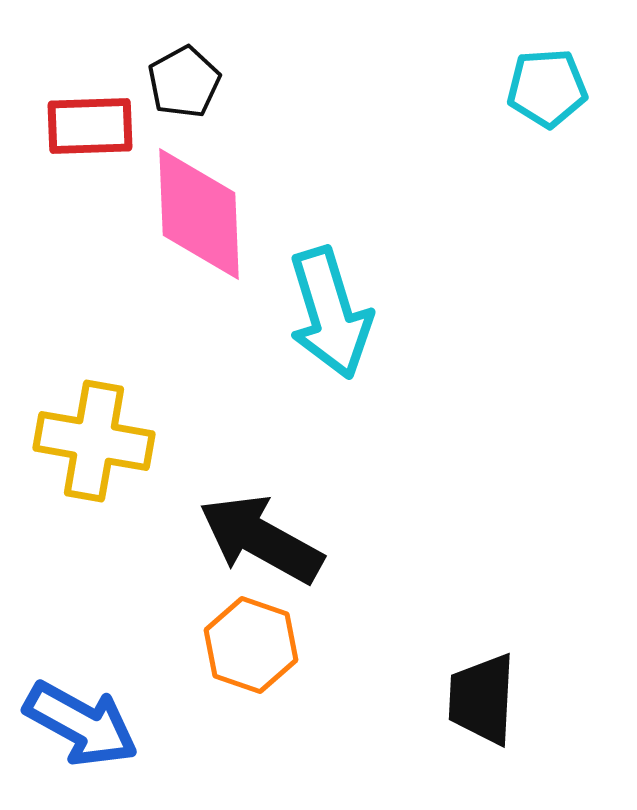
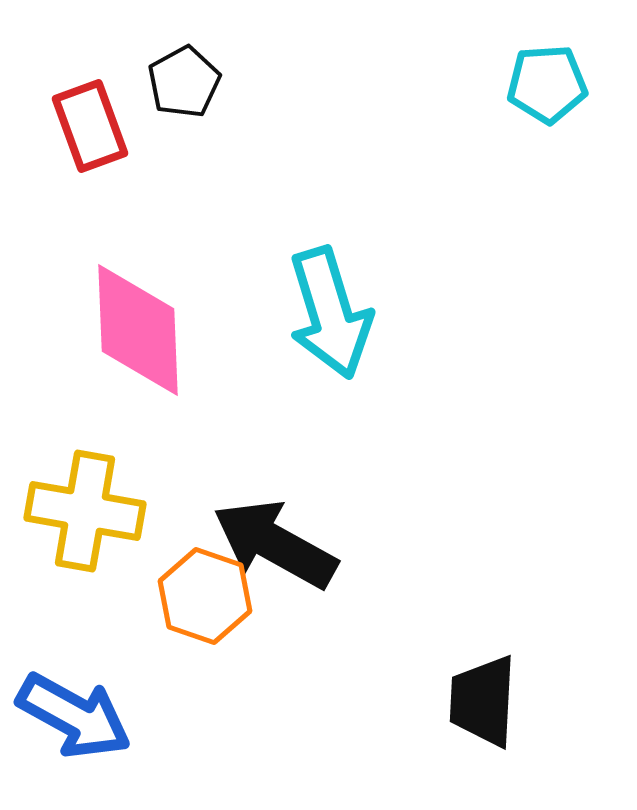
cyan pentagon: moved 4 px up
red rectangle: rotated 72 degrees clockwise
pink diamond: moved 61 px left, 116 px down
yellow cross: moved 9 px left, 70 px down
black arrow: moved 14 px right, 5 px down
orange hexagon: moved 46 px left, 49 px up
black trapezoid: moved 1 px right, 2 px down
blue arrow: moved 7 px left, 8 px up
